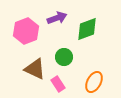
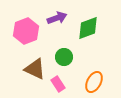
green diamond: moved 1 px right, 1 px up
